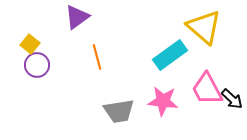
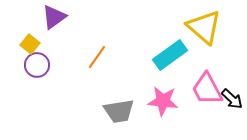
purple triangle: moved 23 px left
orange line: rotated 50 degrees clockwise
